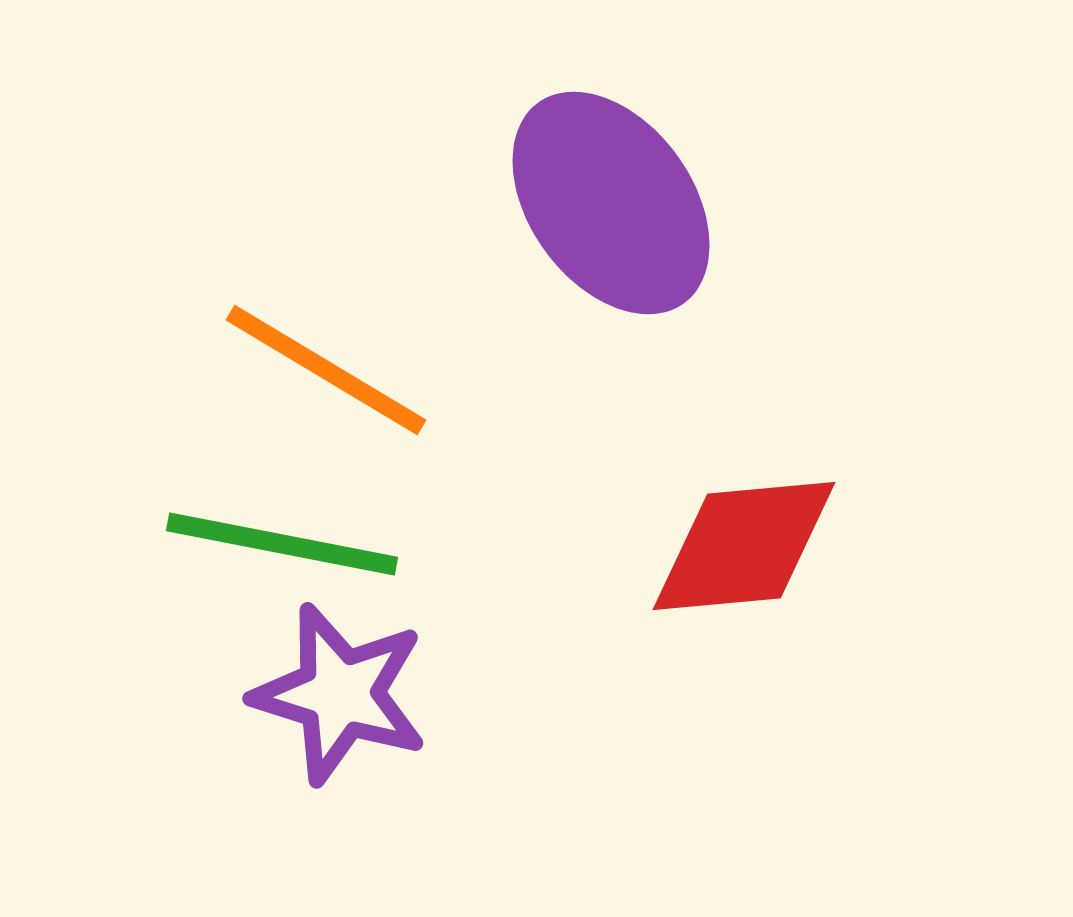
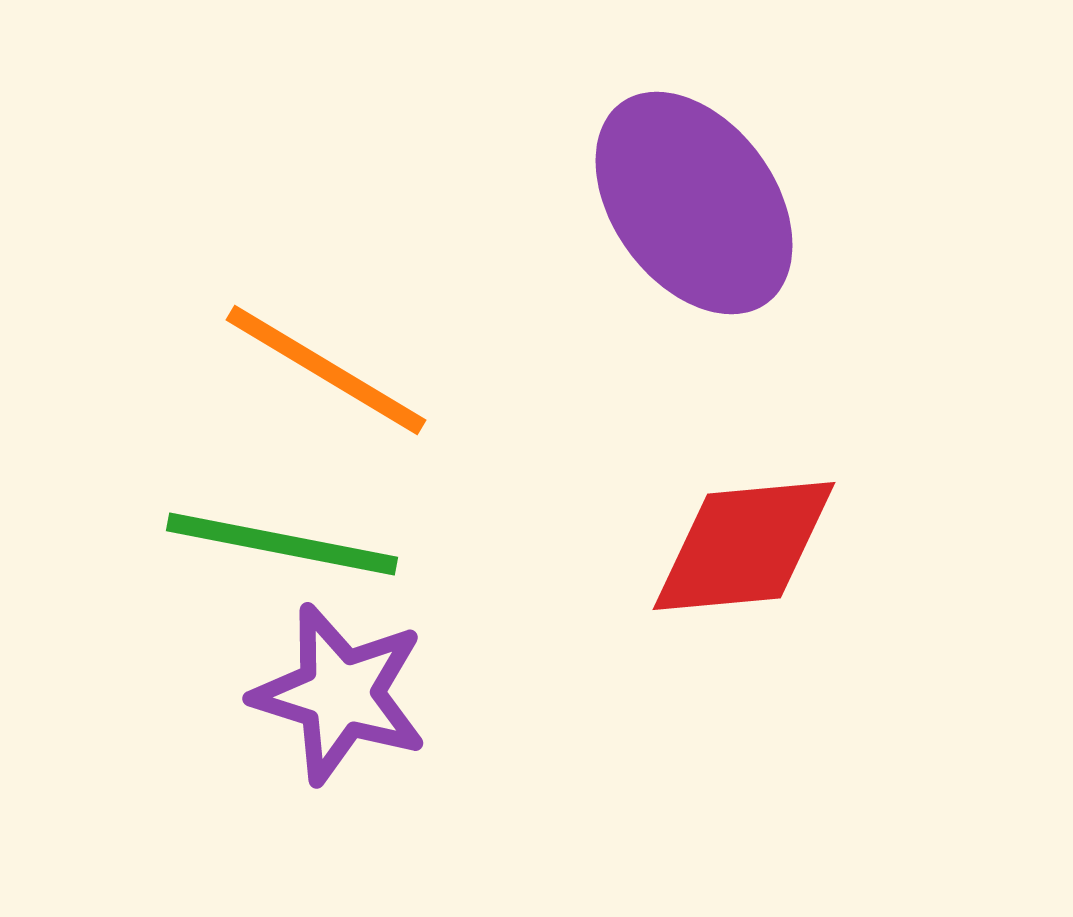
purple ellipse: moved 83 px right
